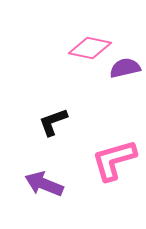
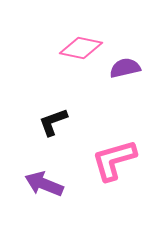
pink diamond: moved 9 px left
